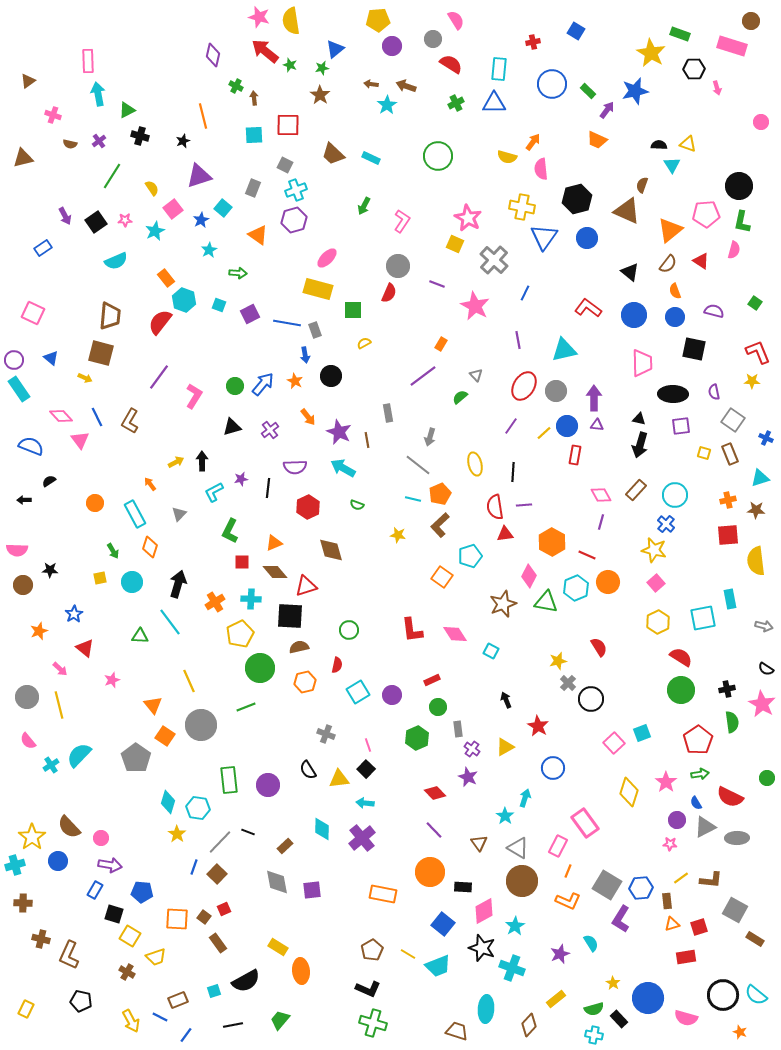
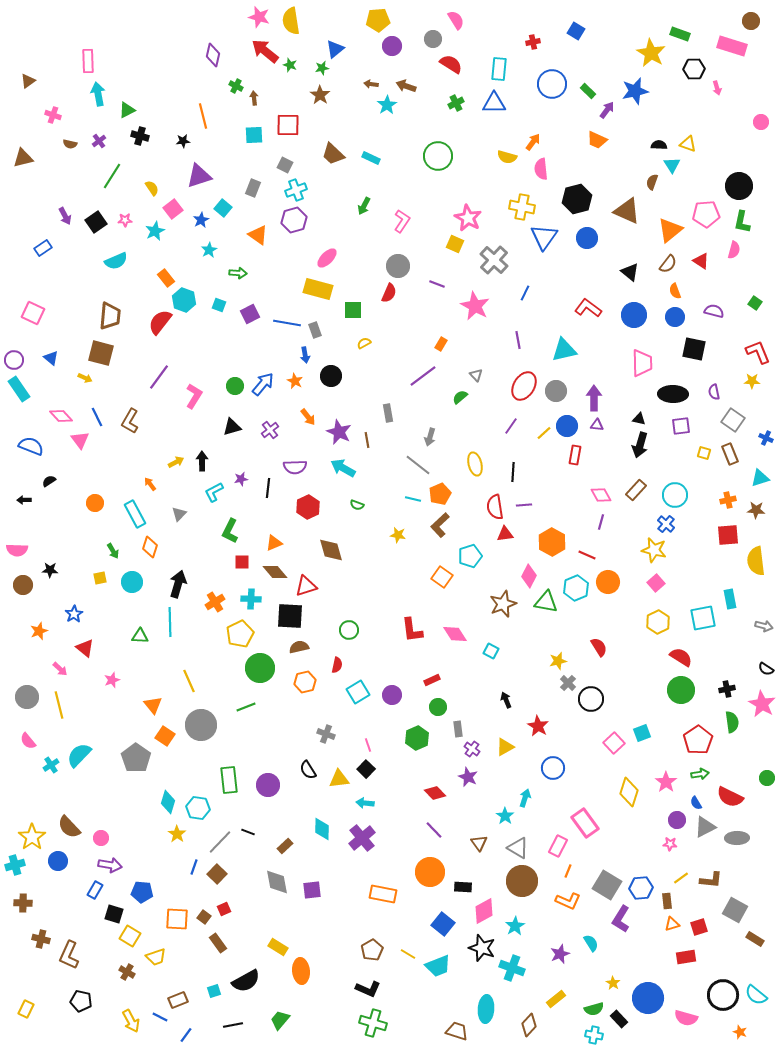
black star at (183, 141): rotated 16 degrees clockwise
brown semicircle at (642, 185): moved 10 px right, 3 px up
cyan line at (170, 622): rotated 36 degrees clockwise
